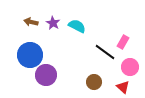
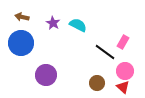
brown arrow: moved 9 px left, 5 px up
cyan semicircle: moved 1 px right, 1 px up
blue circle: moved 9 px left, 12 px up
pink circle: moved 5 px left, 4 px down
brown circle: moved 3 px right, 1 px down
